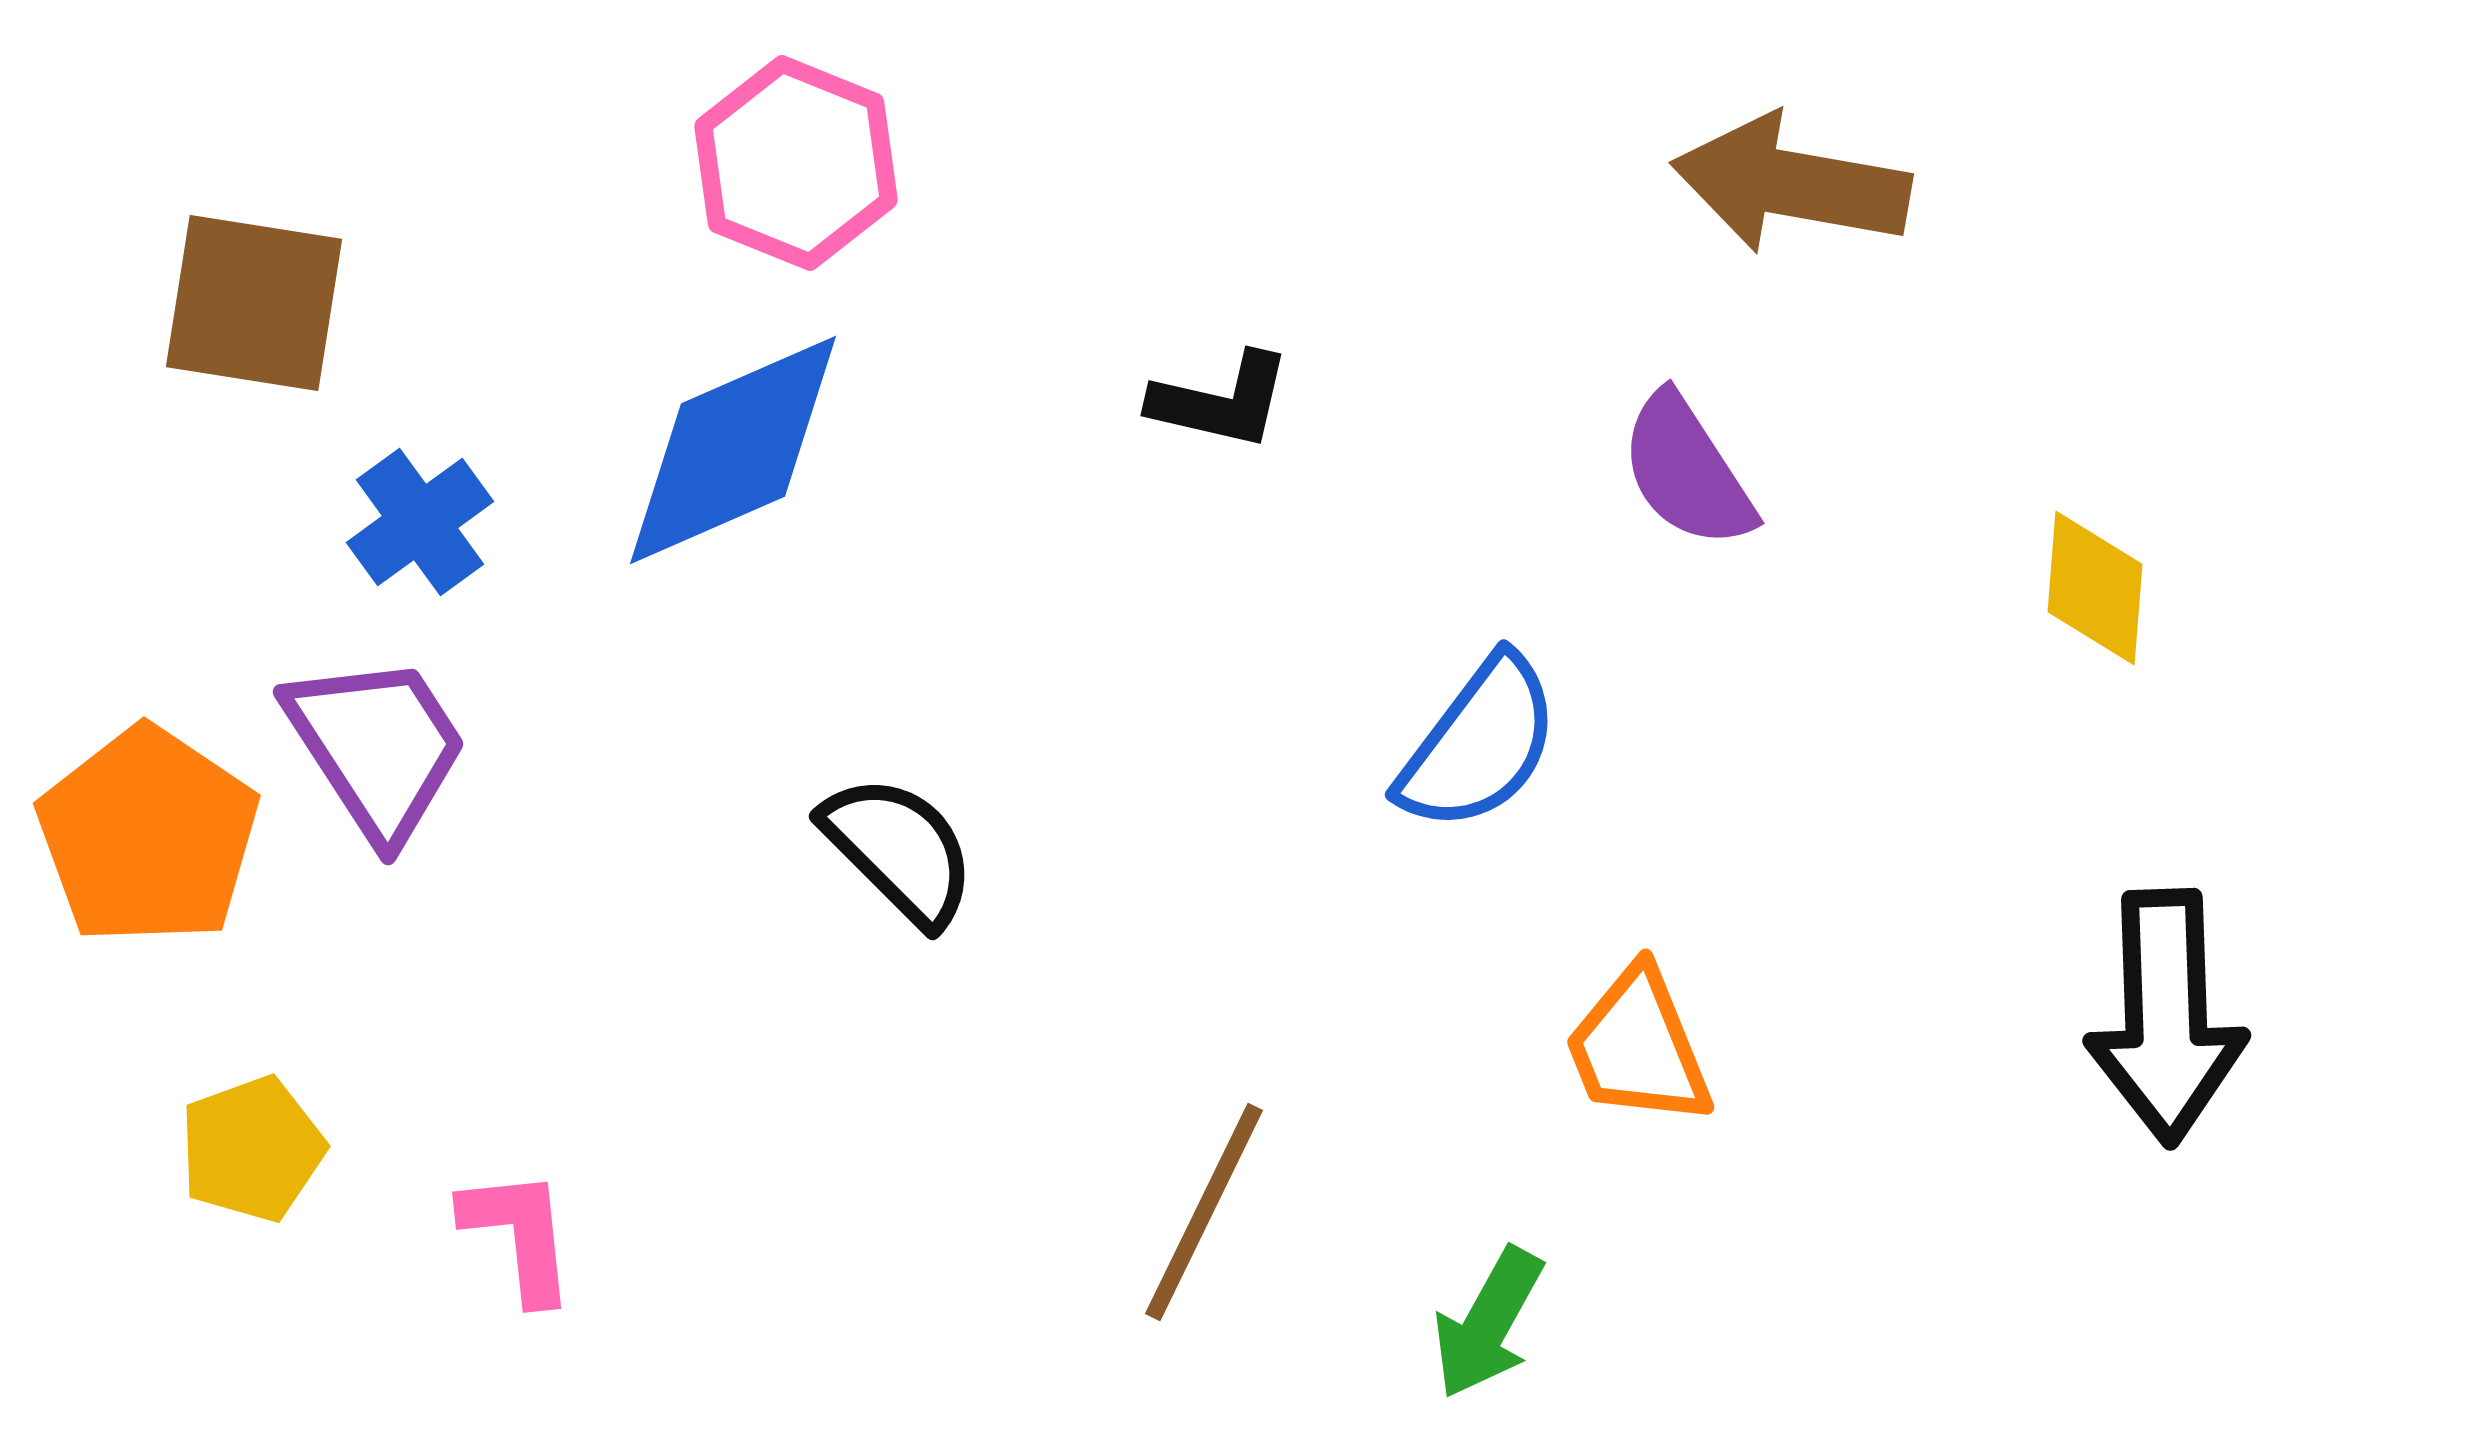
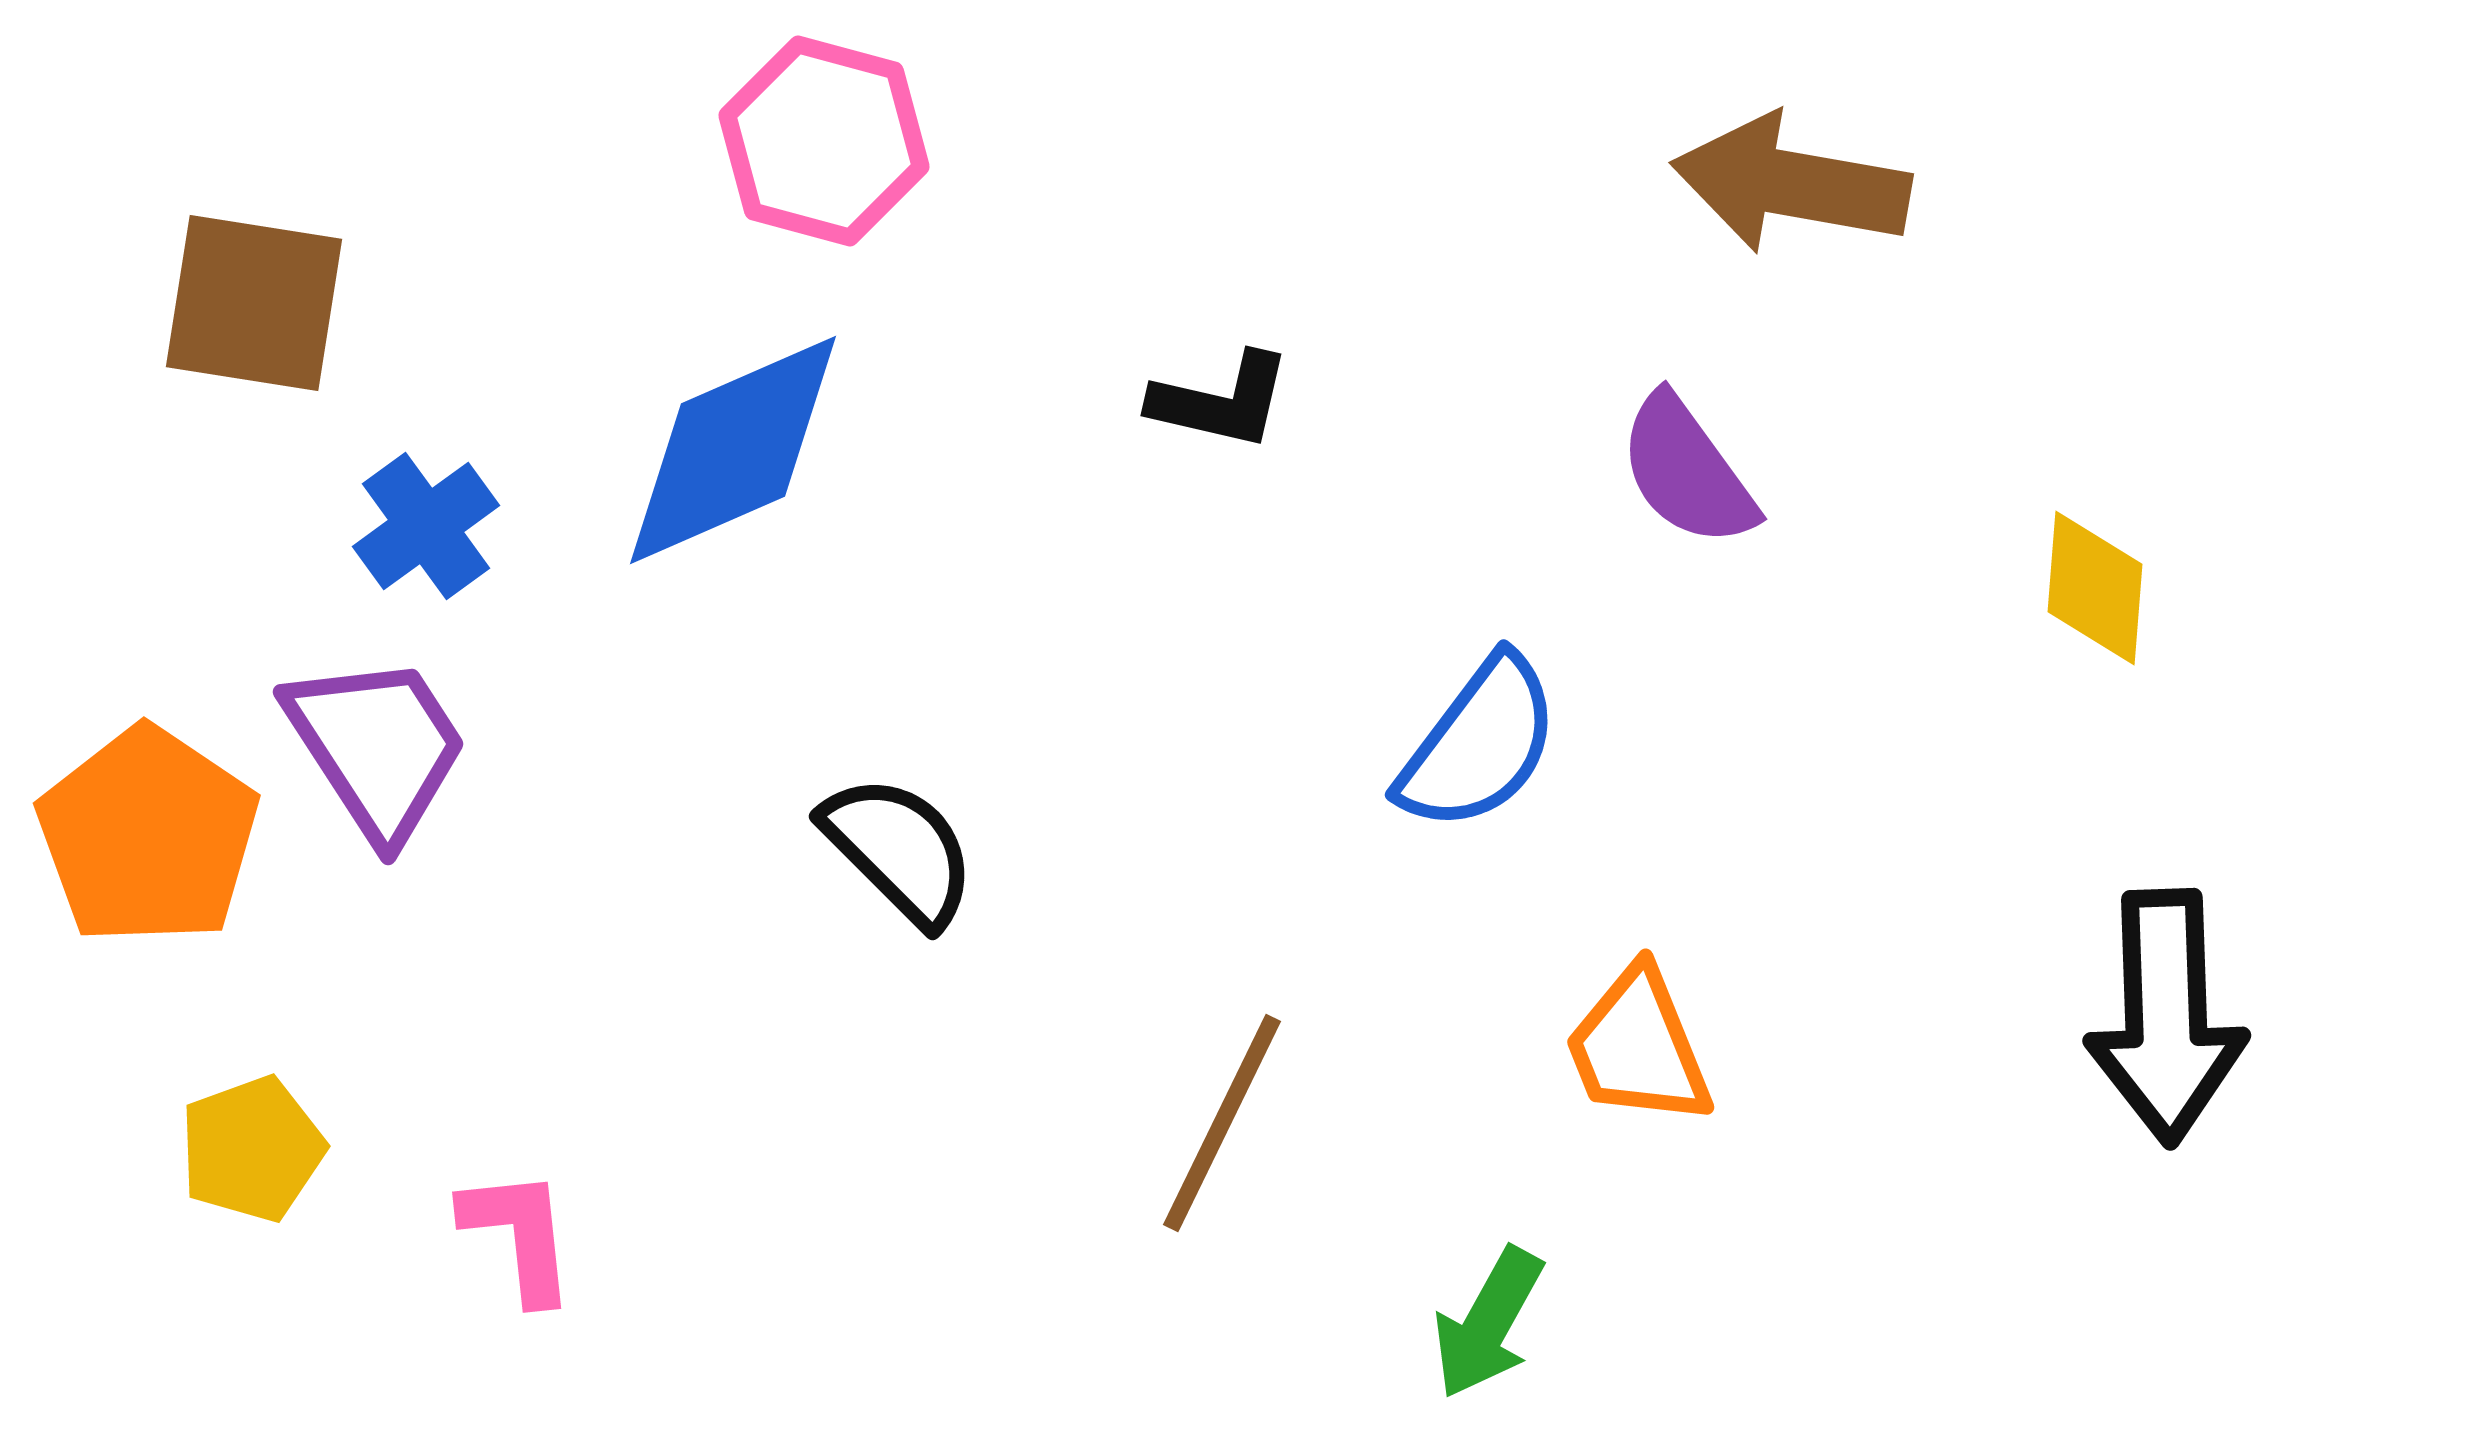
pink hexagon: moved 28 px right, 22 px up; rotated 7 degrees counterclockwise
purple semicircle: rotated 3 degrees counterclockwise
blue cross: moved 6 px right, 4 px down
brown line: moved 18 px right, 89 px up
